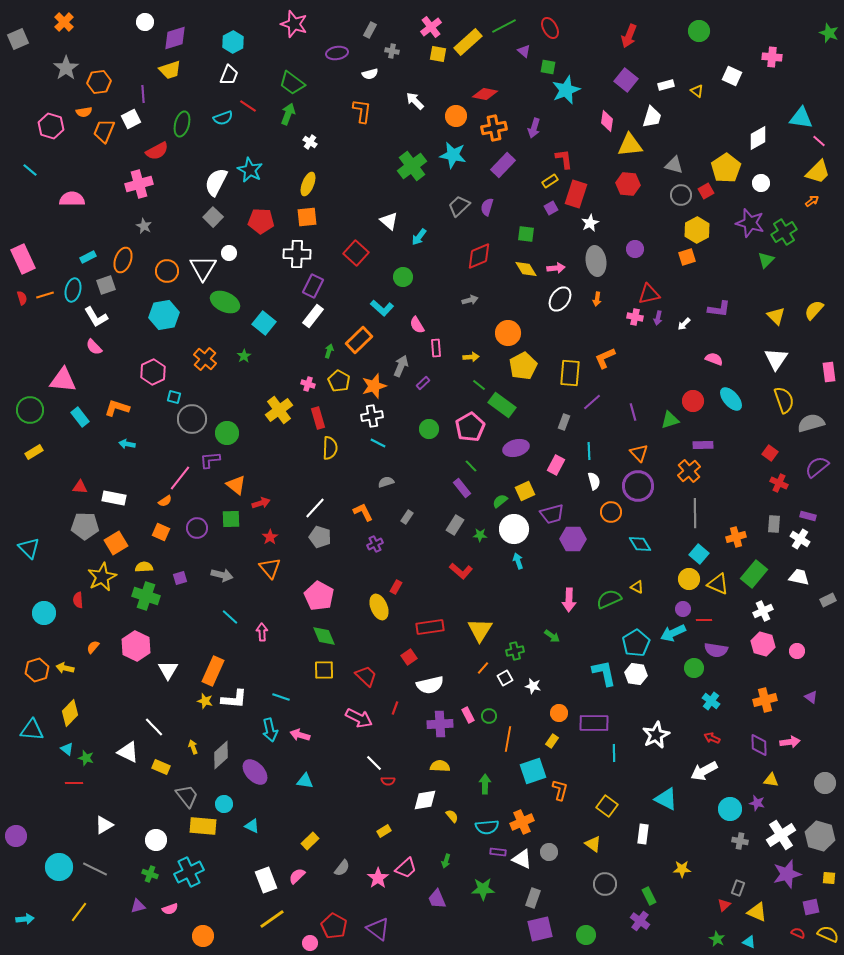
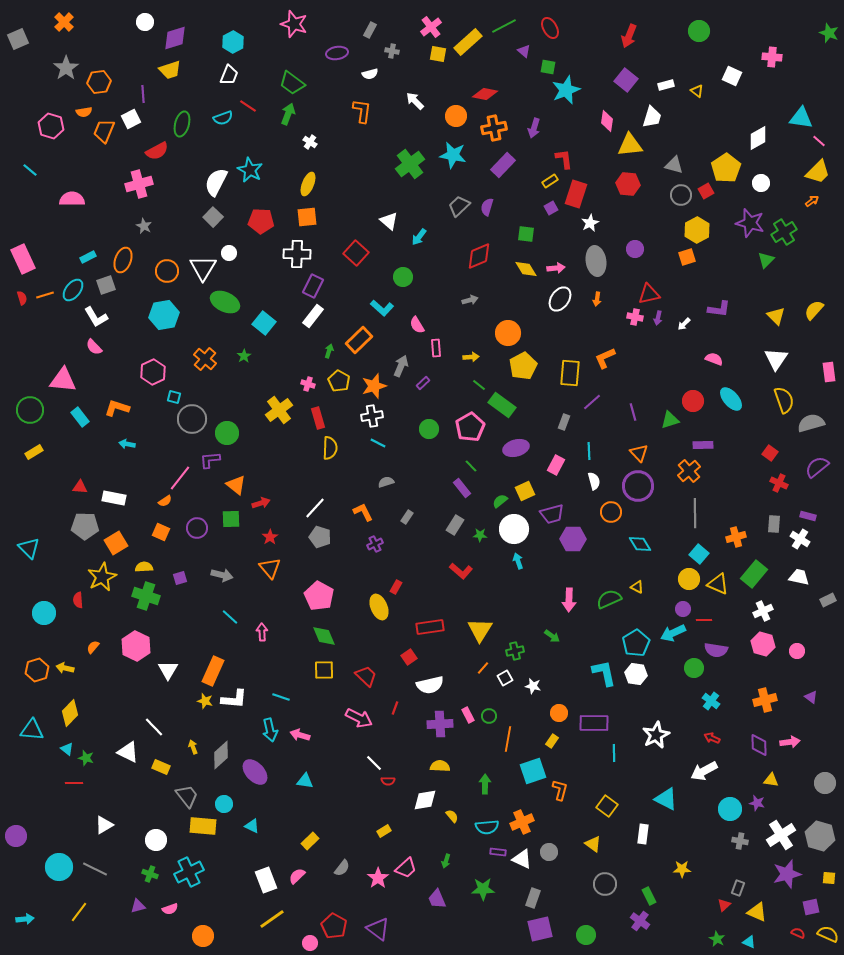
green cross at (412, 166): moved 2 px left, 2 px up
cyan ellipse at (73, 290): rotated 25 degrees clockwise
